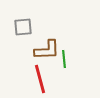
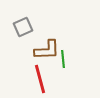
gray square: rotated 18 degrees counterclockwise
green line: moved 1 px left
